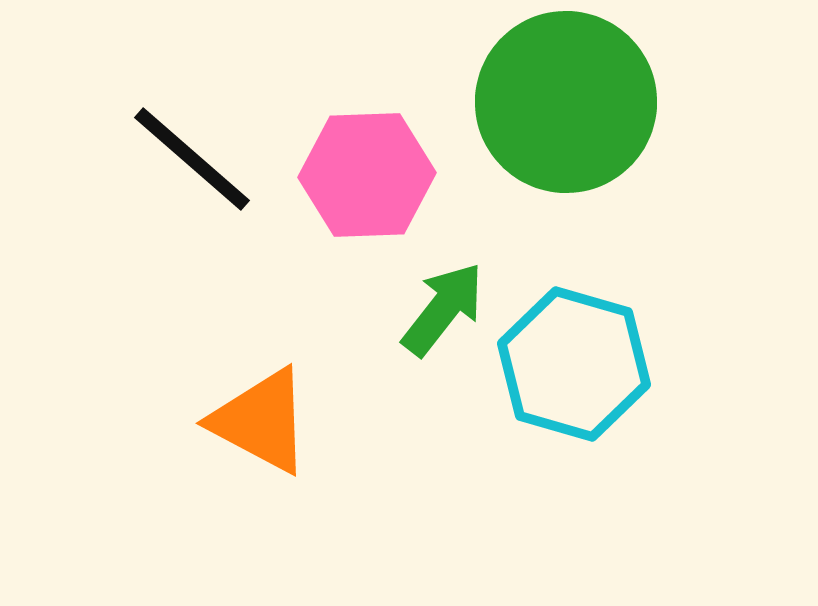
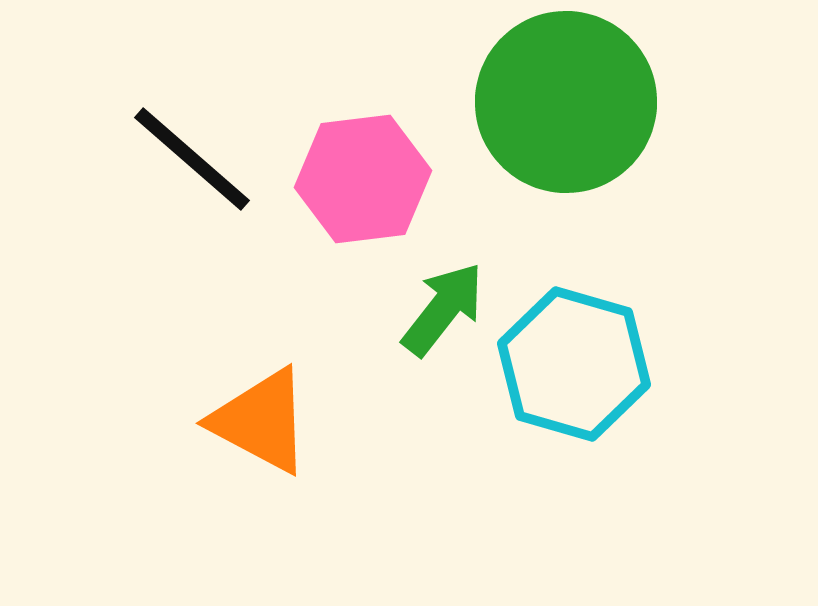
pink hexagon: moved 4 px left, 4 px down; rotated 5 degrees counterclockwise
